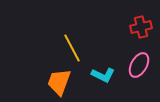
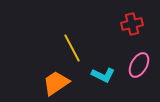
red cross: moved 9 px left, 3 px up
orange trapezoid: moved 3 px left, 1 px down; rotated 36 degrees clockwise
